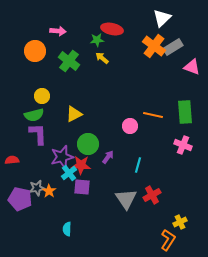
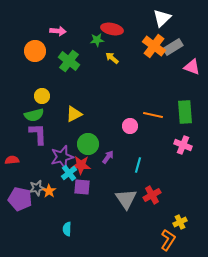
yellow arrow: moved 10 px right
